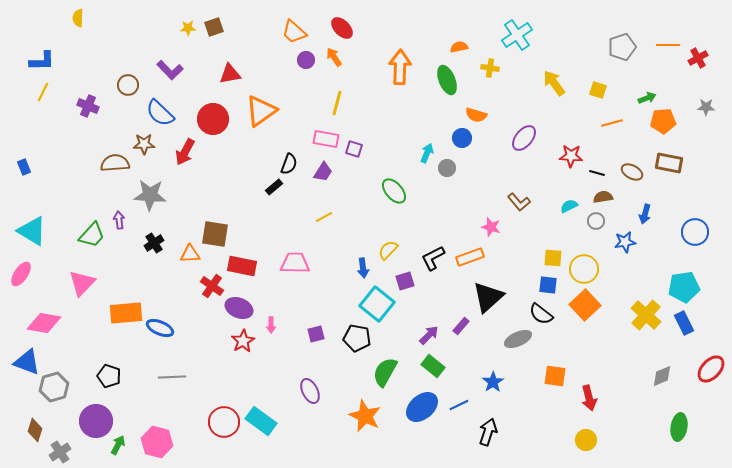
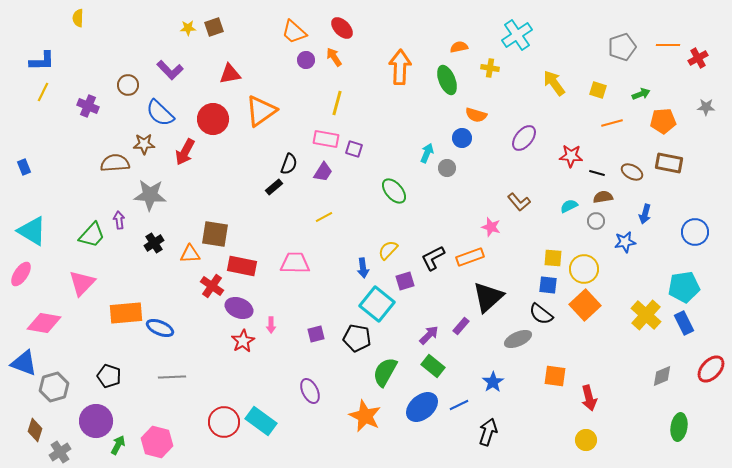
green arrow at (647, 98): moved 6 px left, 4 px up
blue triangle at (27, 362): moved 3 px left, 1 px down
